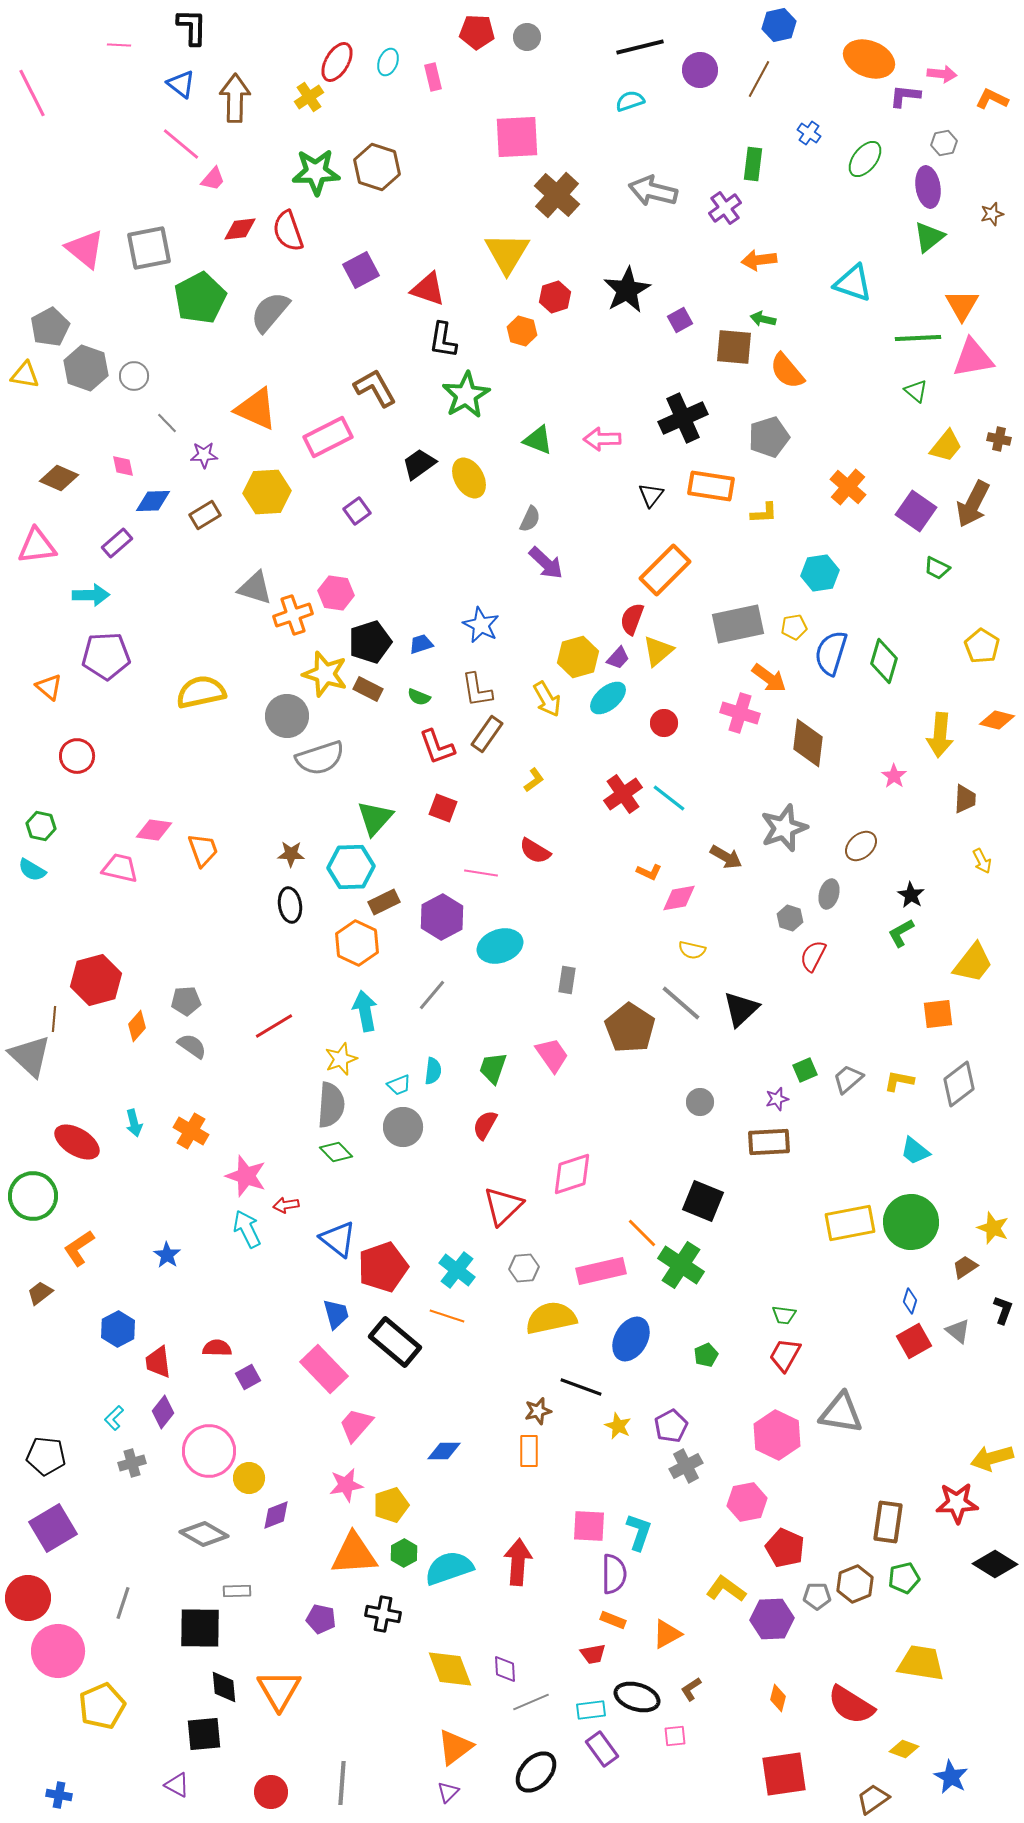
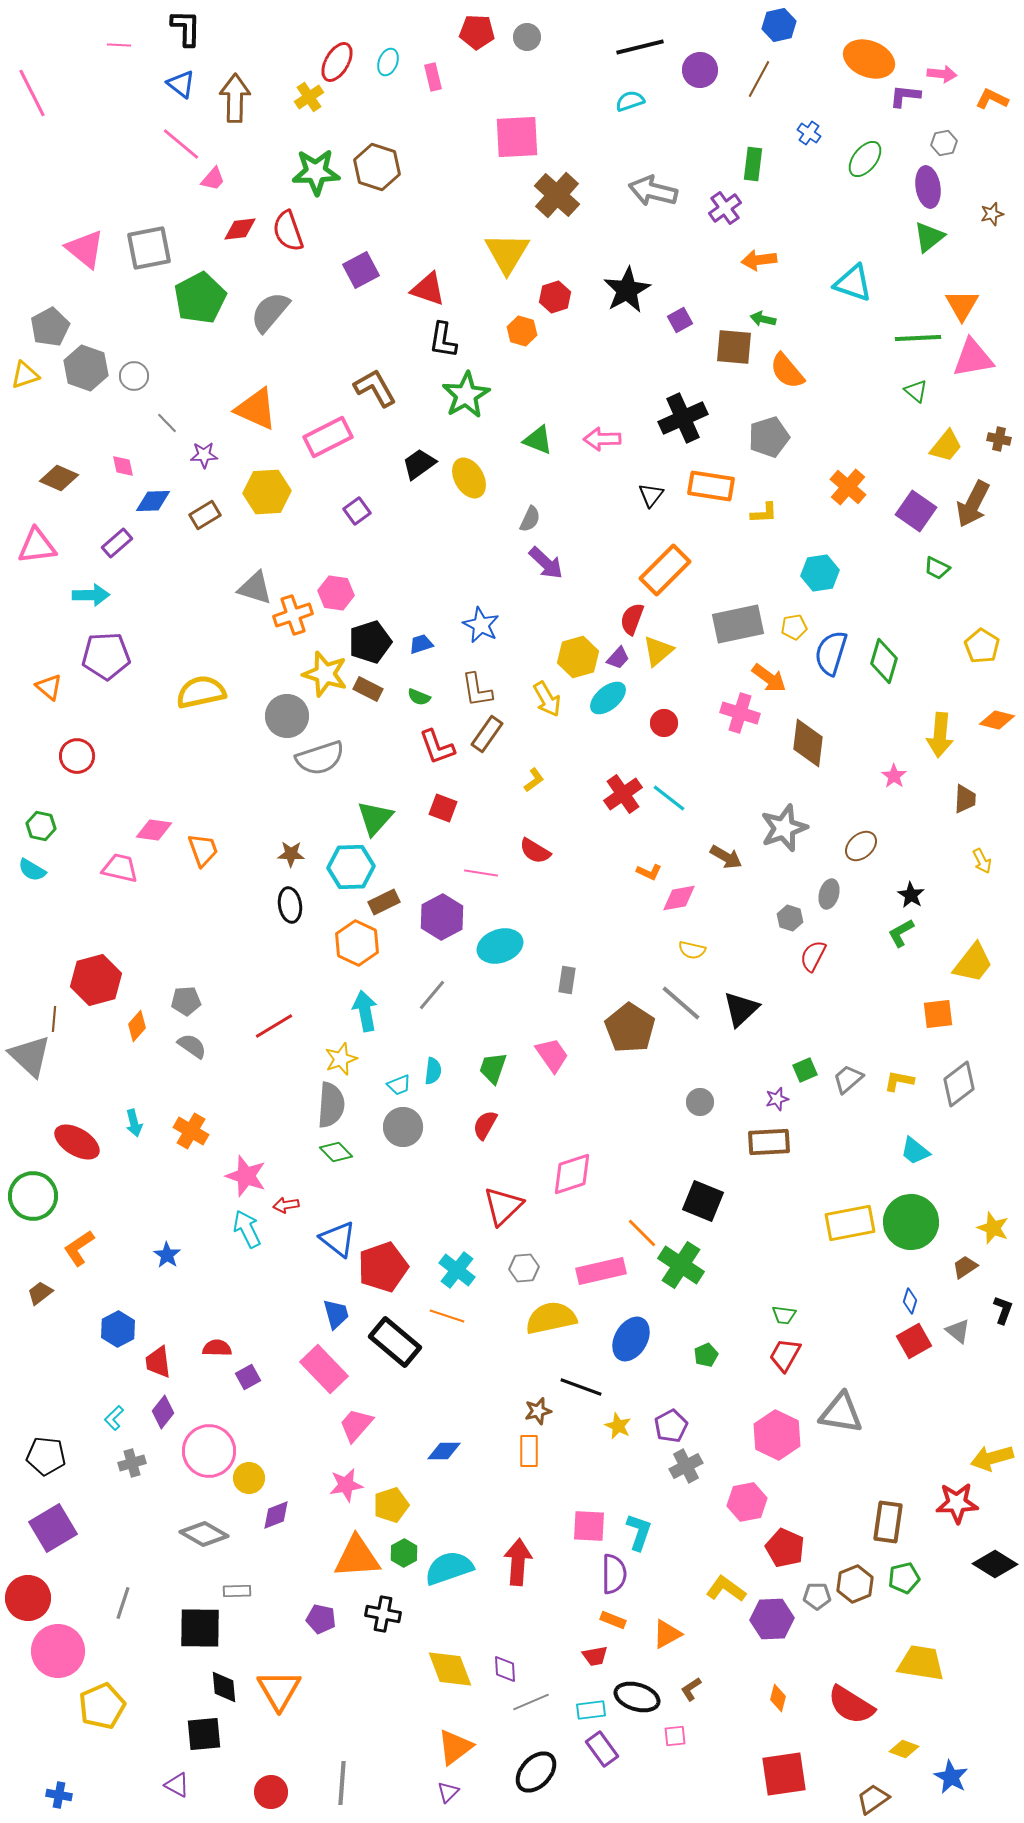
black L-shape at (192, 27): moved 6 px left, 1 px down
yellow triangle at (25, 375): rotated 28 degrees counterclockwise
orange triangle at (354, 1554): moved 3 px right, 3 px down
red trapezoid at (593, 1654): moved 2 px right, 2 px down
